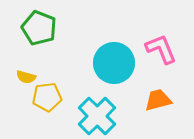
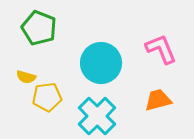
cyan circle: moved 13 px left
